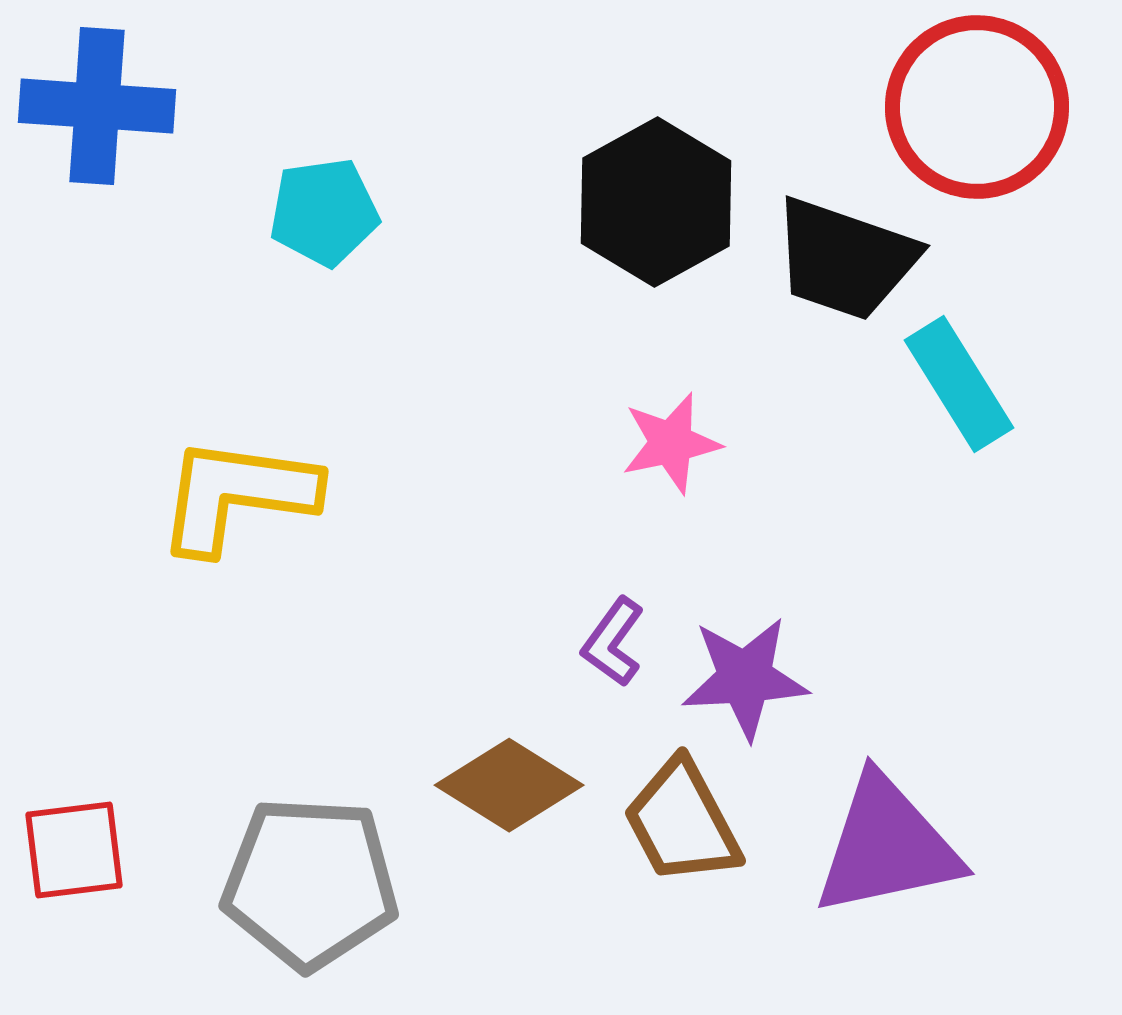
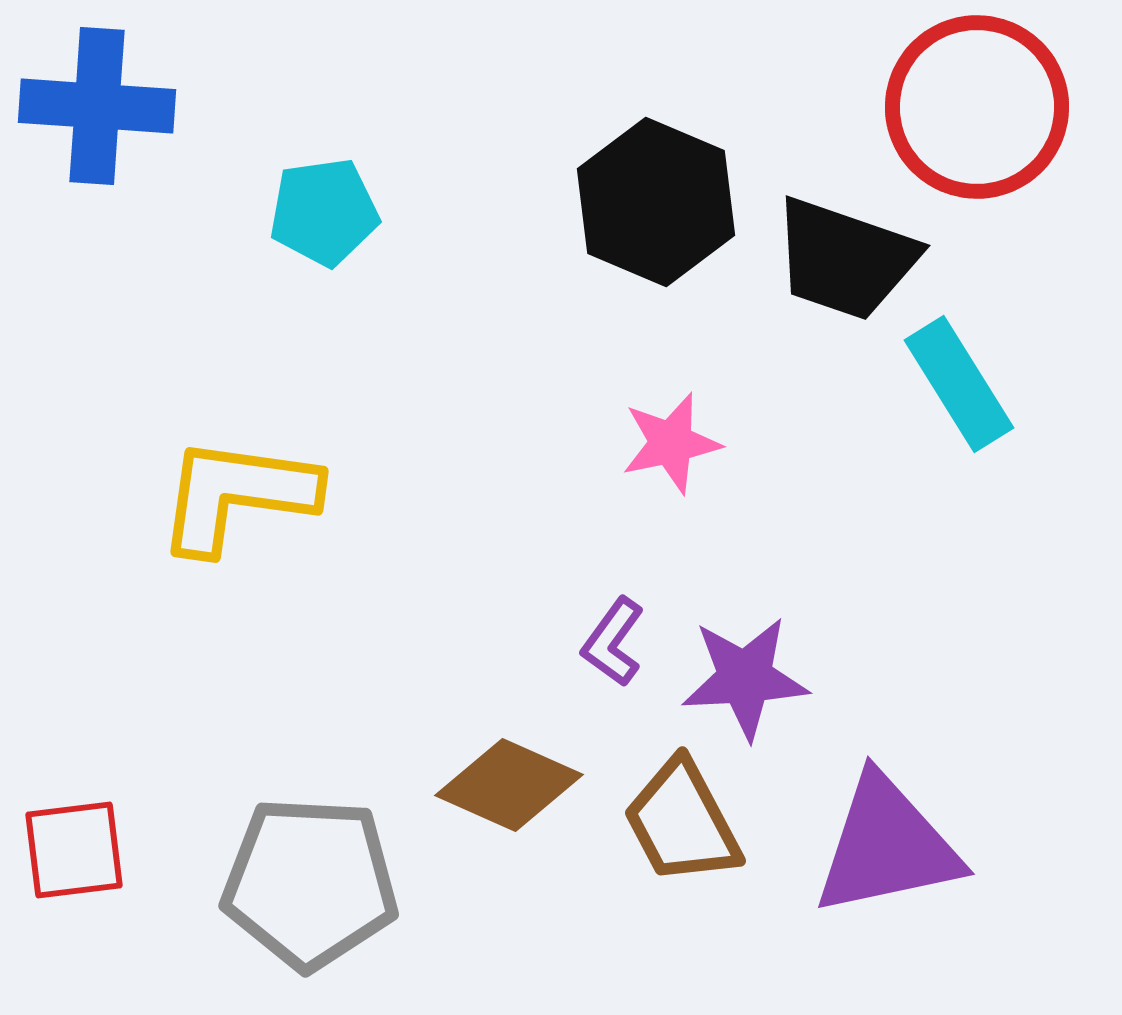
black hexagon: rotated 8 degrees counterclockwise
brown diamond: rotated 8 degrees counterclockwise
